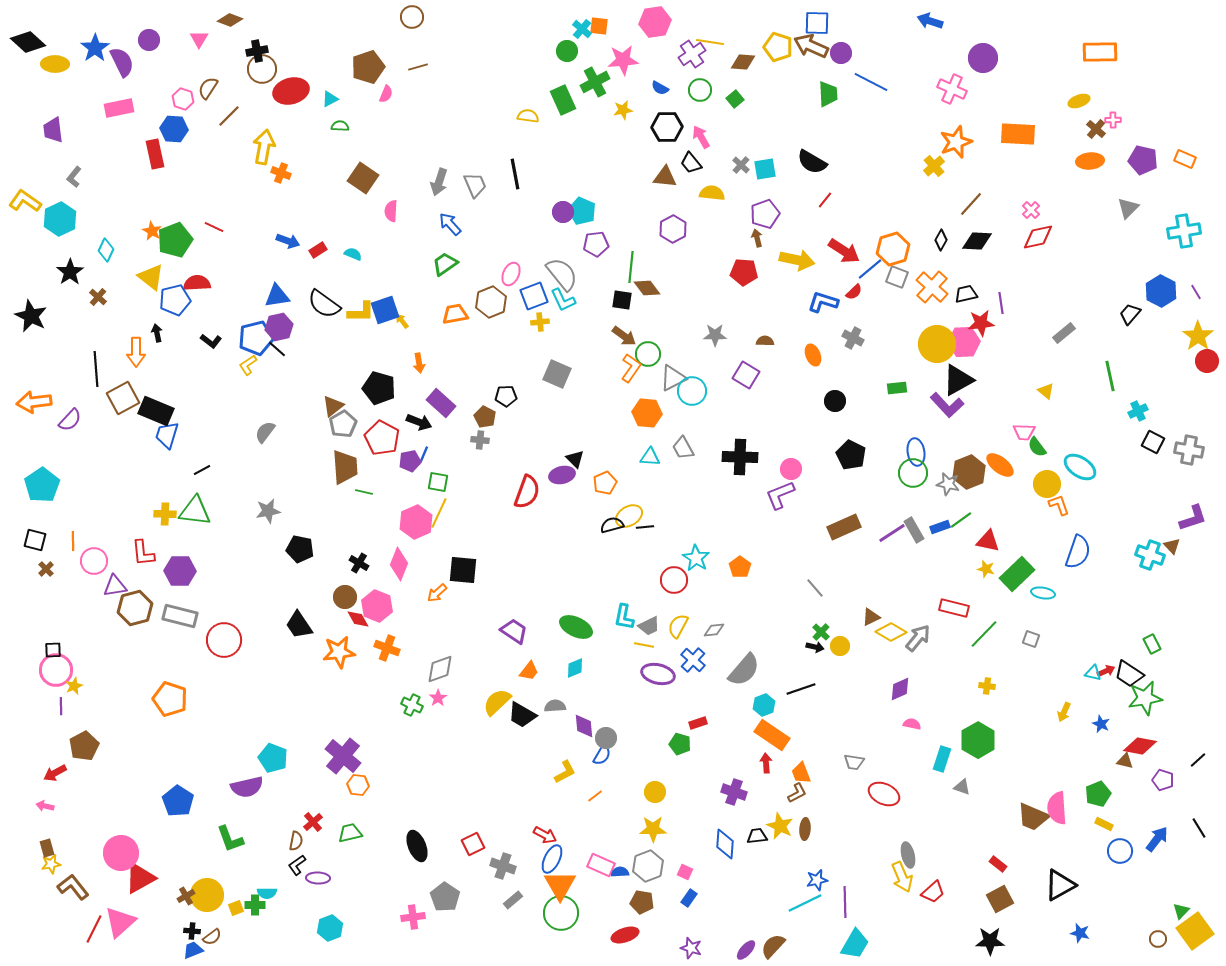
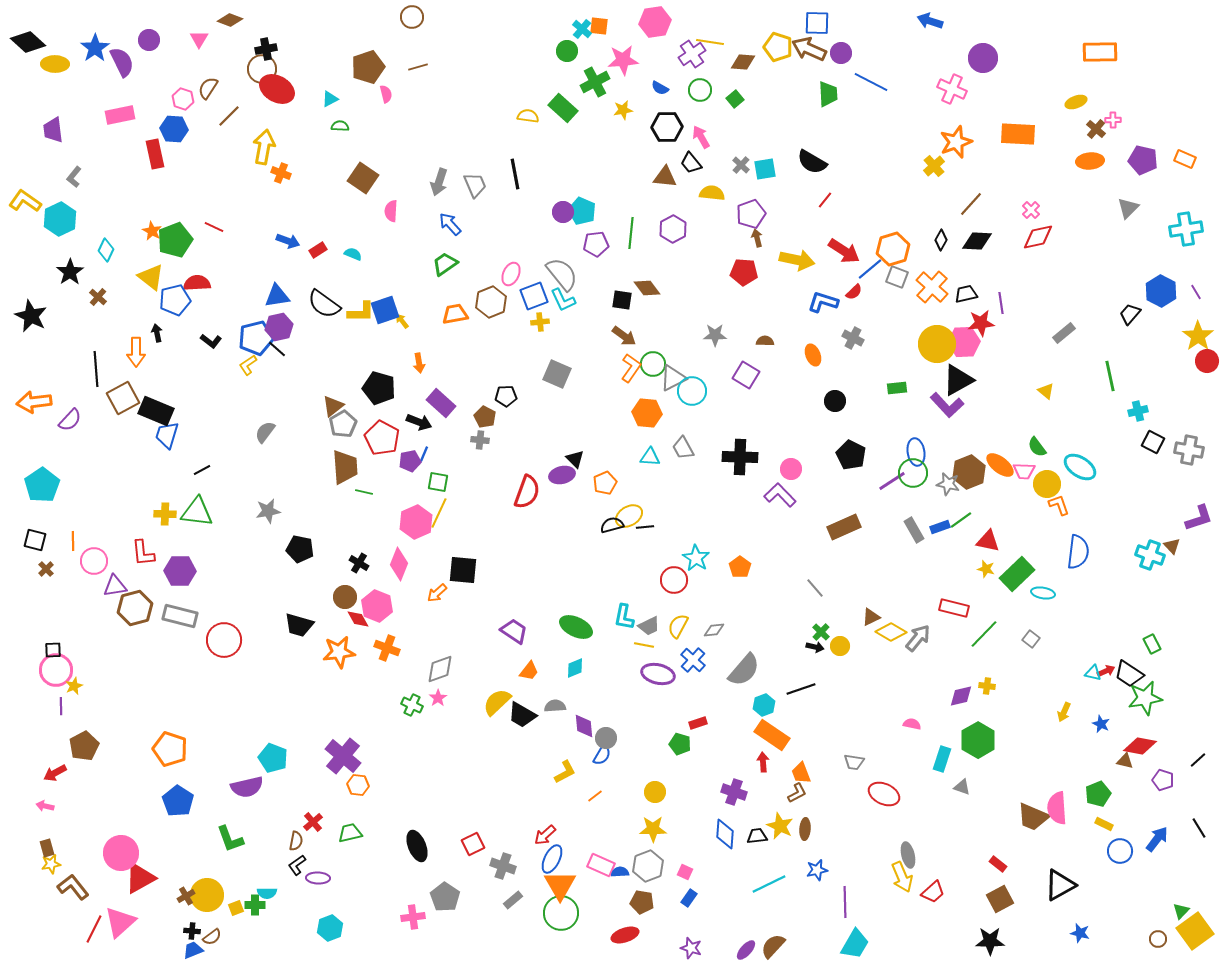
brown arrow at (811, 46): moved 2 px left, 3 px down
black cross at (257, 51): moved 9 px right, 2 px up
red ellipse at (291, 91): moved 14 px left, 2 px up; rotated 44 degrees clockwise
pink semicircle at (386, 94): rotated 36 degrees counterclockwise
green rectangle at (563, 100): moved 8 px down; rotated 24 degrees counterclockwise
yellow ellipse at (1079, 101): moved 3 px left, 1 px down
pink rectangle at (119, 108): moved 1 px right, 7 px down
purple pentagon at (765, 214): moved 14 px left
cyan cross at (1184, 231): moved 2 px right, 2 px up
green line at (631, 267): moved 34 px up
green circle at (648, 354): moved 5 px right, 10 px down
cyan cross at (1138, 411): rotated 12 degrees clockwise
pink trapezoid at (1024, 432): moved 39 px down
purple L-shape at (780, 495): rotated 68 degrees clockwise
green triangle at (195, 511): moved 2 px right, 1 px down
purple L-shape at (1193, 518): moved 6 px right
purple line at (892, 533): moved 52 px up
blue semicircle at (1078, 552): rotated 12 degrees counterclockwise
black trapezoid at (299, 625): rotated 40 degrees counterclockwise
gray square at (1031, 639): rotated 18 degrees clockwise
purple diamond at (900, 689): moved 61 px right, 7 px down; rotated 10 degrees clockwise
orange pentagon at (170, 699): moved 50 px down
red arrow at (766, 763): moved 3 px left, 1 px up
red arrow at (545, 835): rotated 110 degrees clockwise
blue diamond at (725, 844): moved 10 px up
blue star at (817, 880): moved 10 px up
cyan line at (805, 903): moved 36 px left, 19 px up
